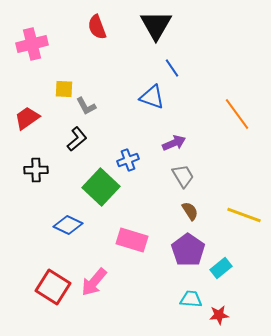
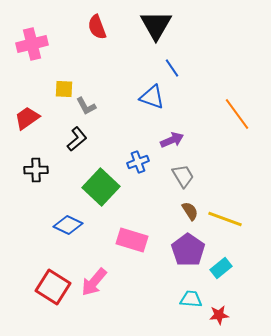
purple arrow: moved 2 px left, 3 px up
blue cross: moved 10 px right, 2 px down
yellow line: moved 19 px left, 4 px down
